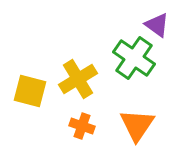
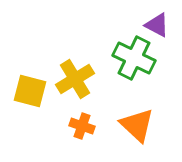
purple triangle: rotated 8 degrees counterclockwise
green cross: rotated 9 degrees counterclockwise
yellow cross: moved 3 px left
orange triangle: rotated 21 degrees counterclockwise
